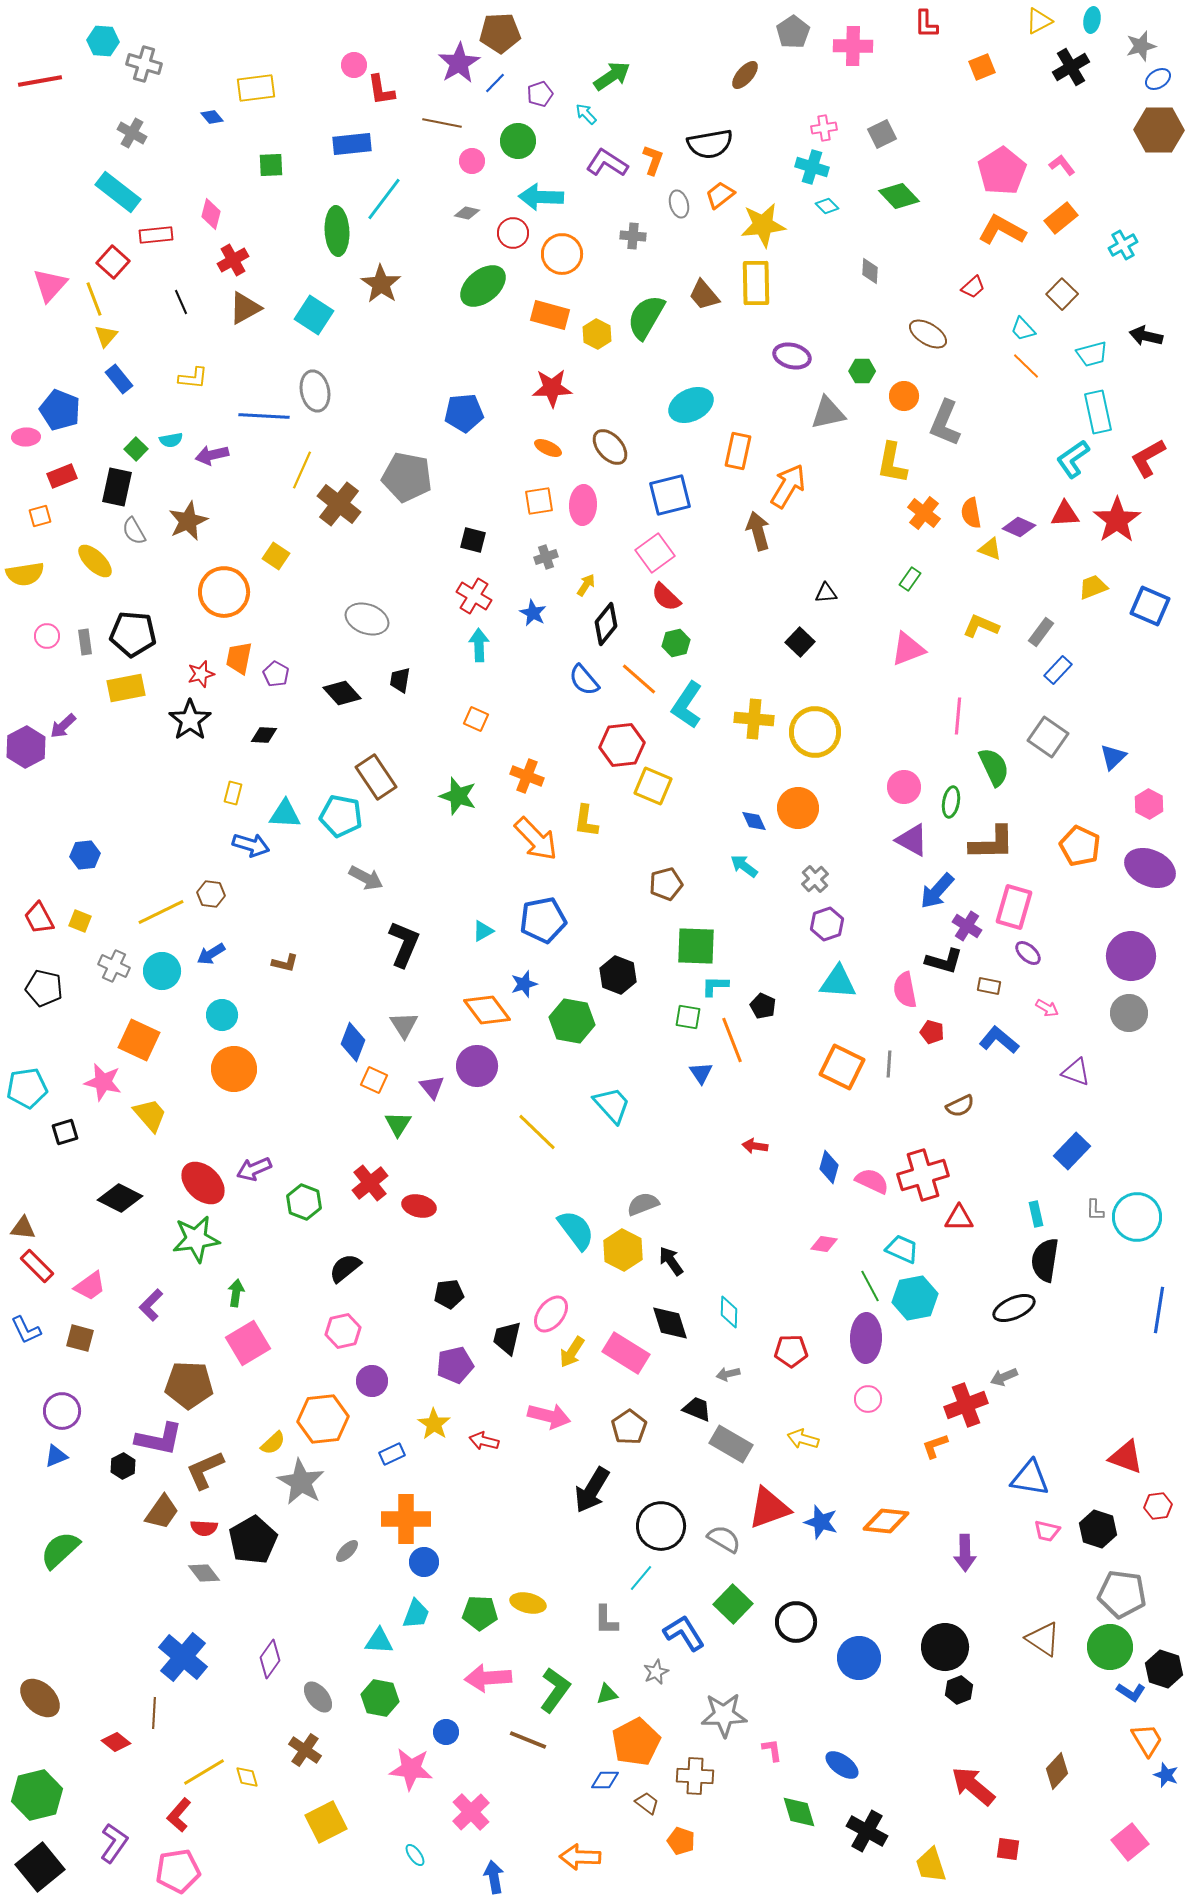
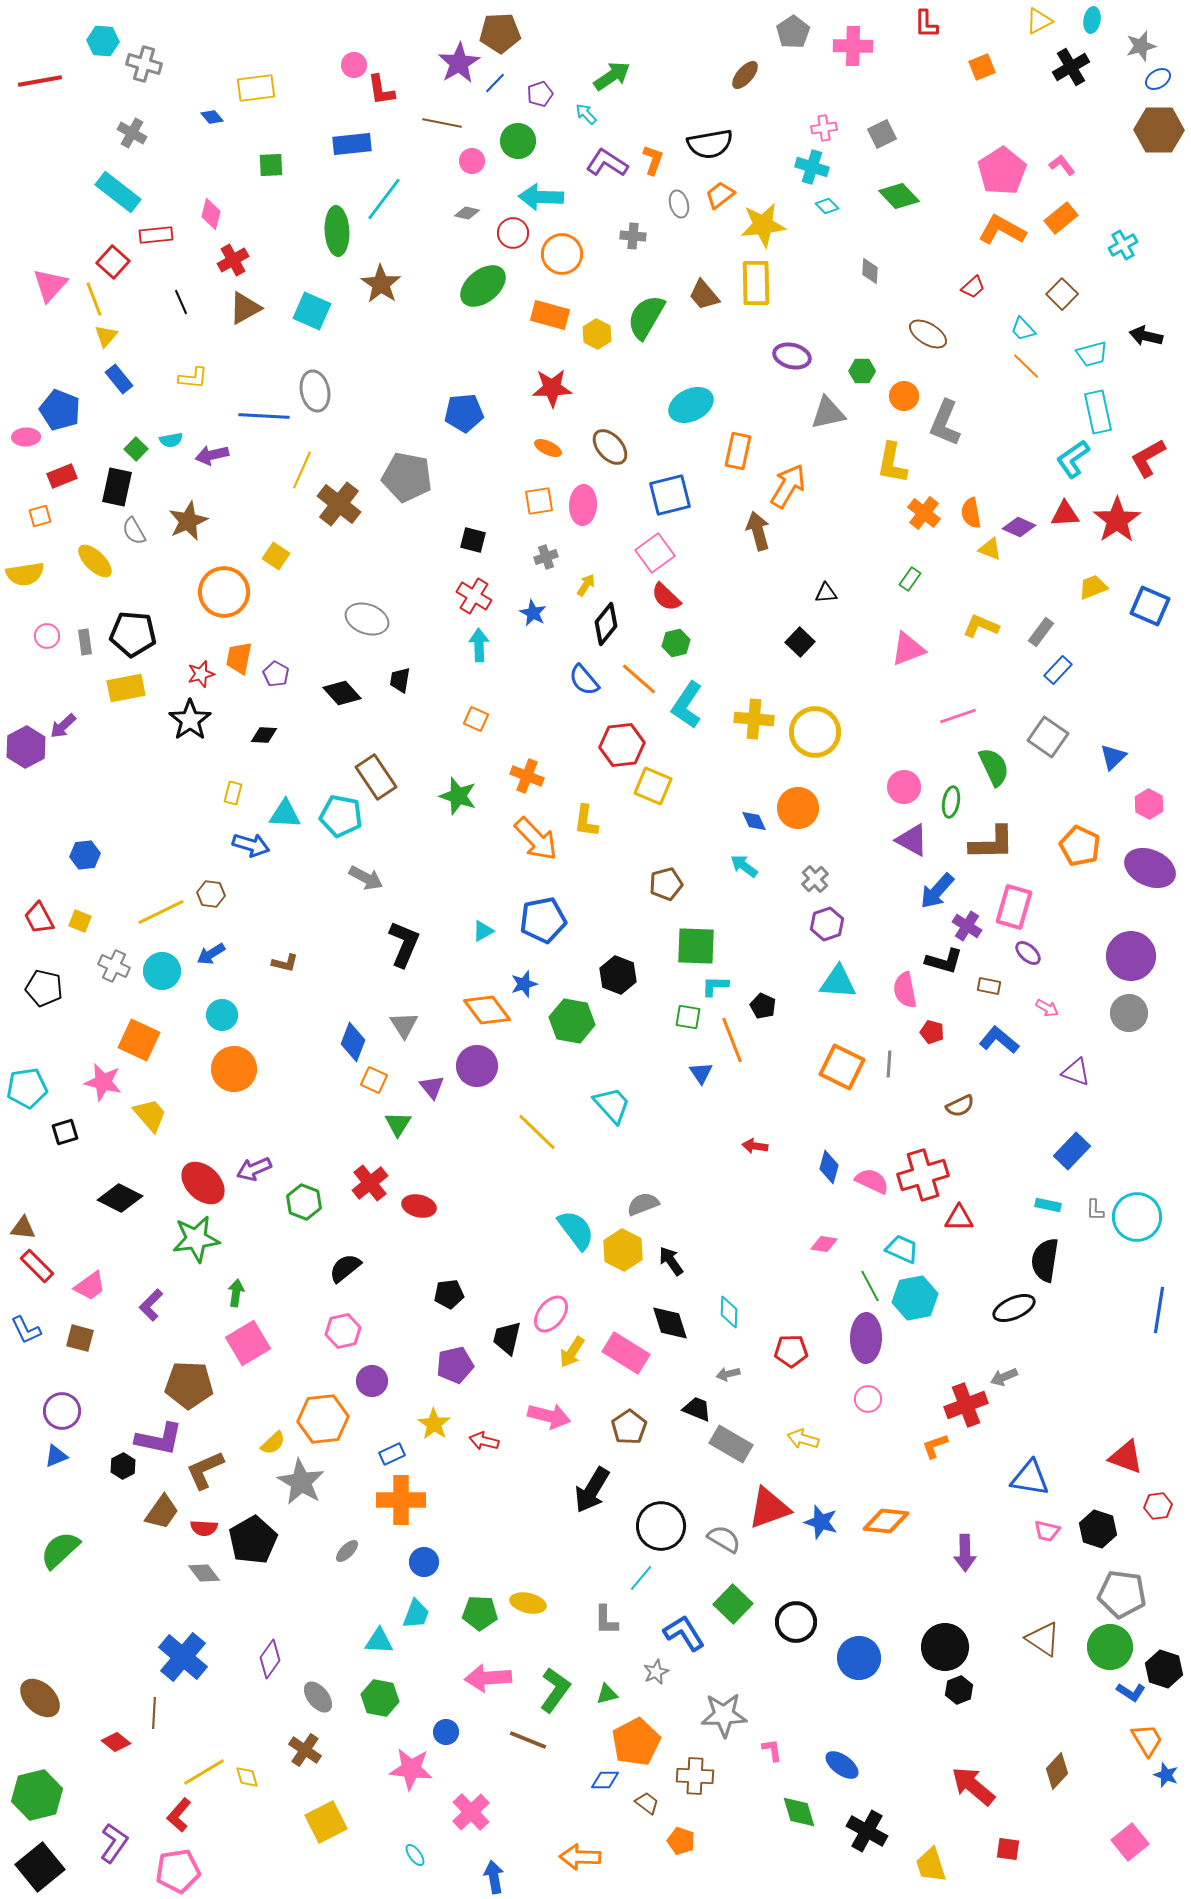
cyan square at (314, 315): moved 2 px left, 4 px up; rotated 9 degrees counterclockwise
pink line at (958, 716): rotated 66 degrees clockwise
cyan rectangle at (1036, 1214): moved 12 px right, 9 px up; rotated 65 degrees counterclockwise
orange cross at (406, 1519): moved 5 px left, 19 px up
